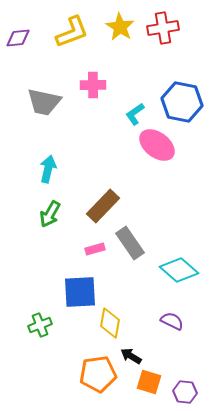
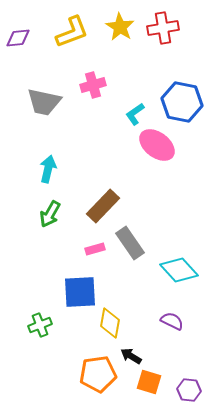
pink cross: rotated 15 degrees counterclockwise
cyan diamond: rotated 6 degrees clockwise
purple hexagon: moved 4 px right, 2 px up
